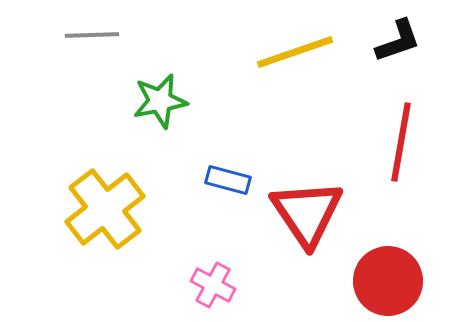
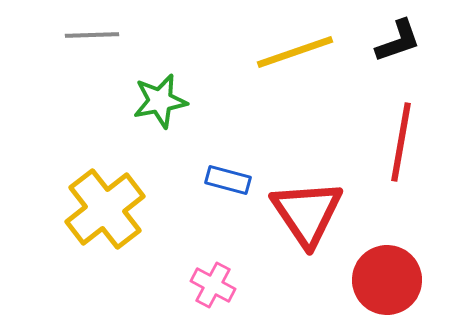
red circle: moved 1 px left, 1 px up
